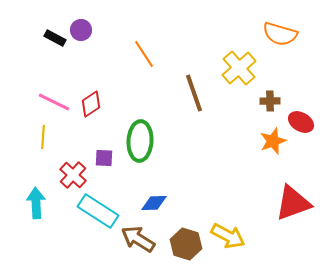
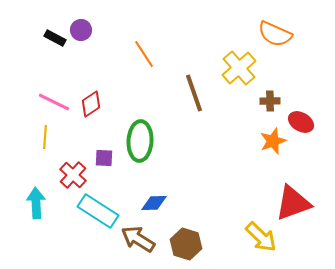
orange semicircle: moved 5 px left; rotated 8 degrees clockwise
yellow line: moved 2 px right
yellow arrow: moved 33 px right, 1 px down; rotated 16 degrees clockwise
